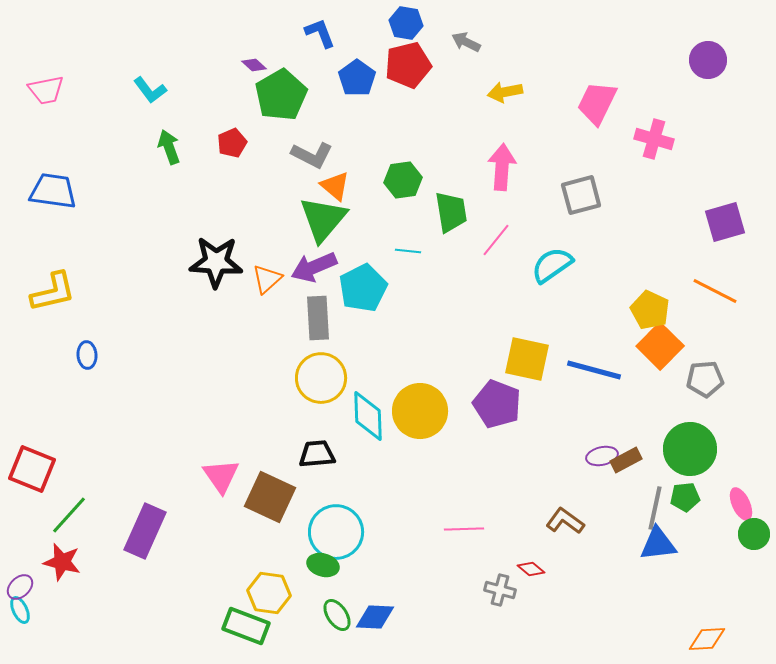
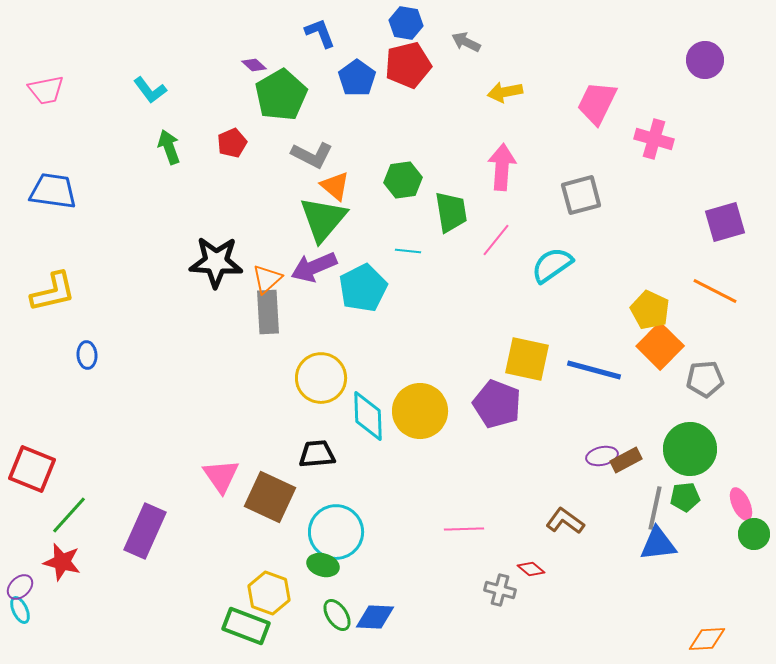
purple circle at (708, 60): moved 3 px left
gray rectangle at (318, 318): moved 50 px left, 6 px up
yellow hexagon at (269, 593): rotated 12 degrees clockwise
